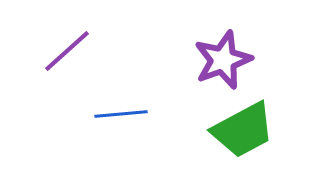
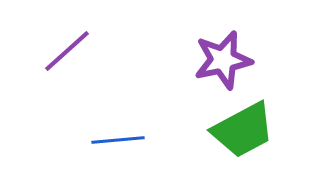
purple star: rotated 8 degrees clockwise
blue line: moved 3 px left, 26 px down
